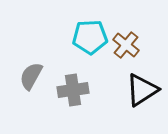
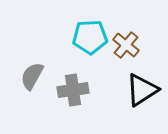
gray semicircle: moved 1 px right
